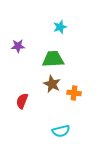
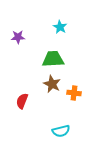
cyan star: rotated 24 degrees counterclockwise
purple star: moved 9 px up
